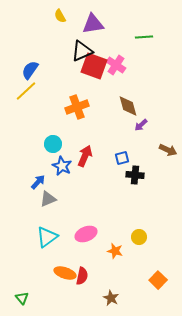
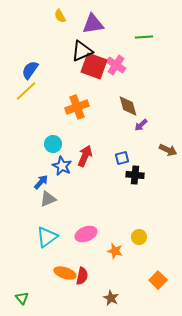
blue arrow: moved 3 px right
